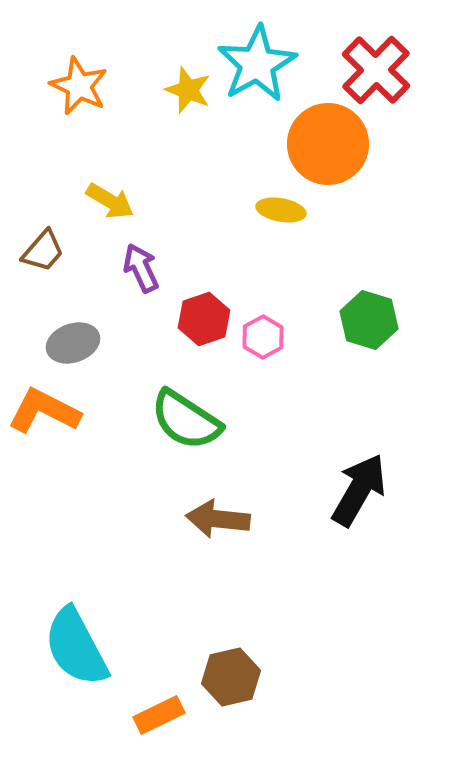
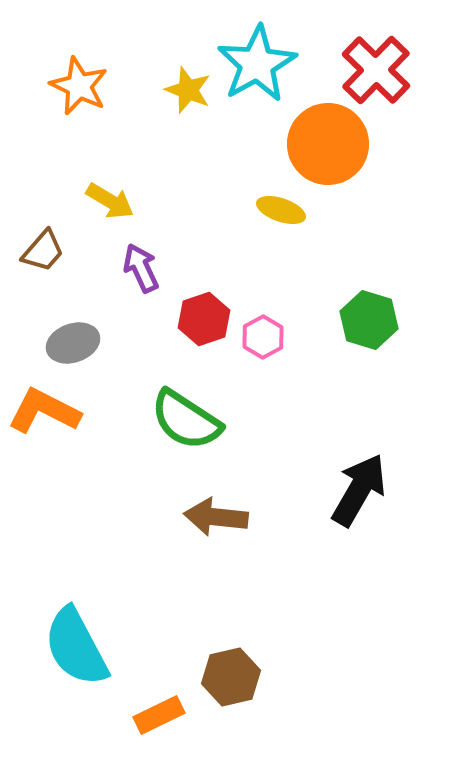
yellow ellipse: rotated 9 degrees clockwise
brown arrow: moved 2 px left, 2 px up
